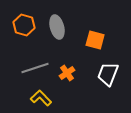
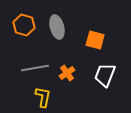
gray line: rotated 8 degrees clockwise
white trapezoid: moved 3 px left, 1 px down
yellow L-shape: moved 2 px right, 1 px up; rotated 55 degrees clockwise
